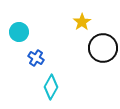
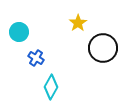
yellow star: moved 4 px left, 1 px down
